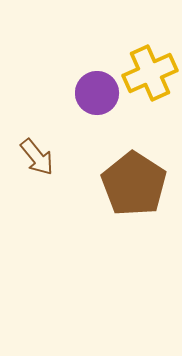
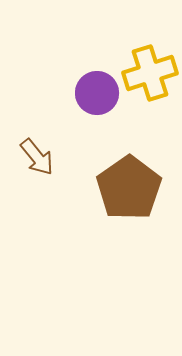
yellow cross: rotated 6 degrees clockwise
brown pentagon: moved 5 px left, 4 px down; rotated 4 degrees clockwise
